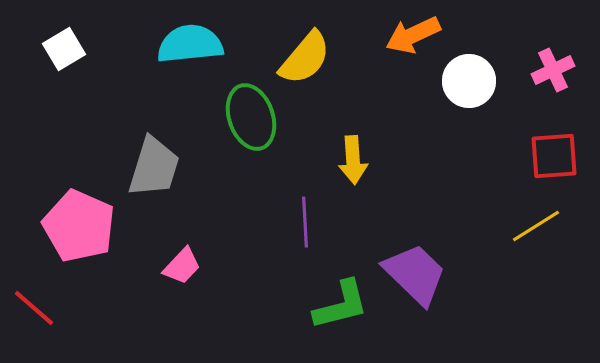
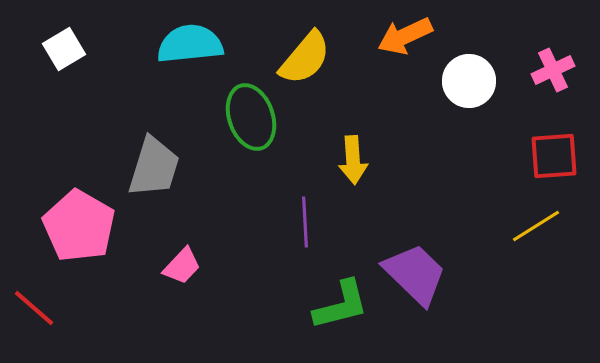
orange arrow: moved 8 px left, 1 px down
pink pentagon: rotated 6 degrees clockwise
